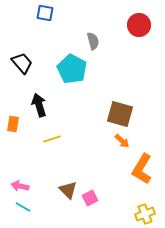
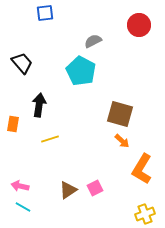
blue square: rotated 18 degrees counterclockwise
gray semicircle: rotated 102 degrees counterclockwise
cyan pentagon: moved 9 px right, 2 px down
black arrow: rotated 25 degrees clockwise
yellow line: moved 2 px left
brown triangle: rotated 42 degrees clockwise
pink square: moved 5 px right, 10 px up
